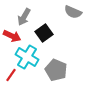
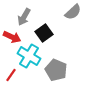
gray semicircle: rotated 66 degrees counterclockwise
red arrow: moved 1 px down
cyan cross: moved 2 px right, 1 px up
